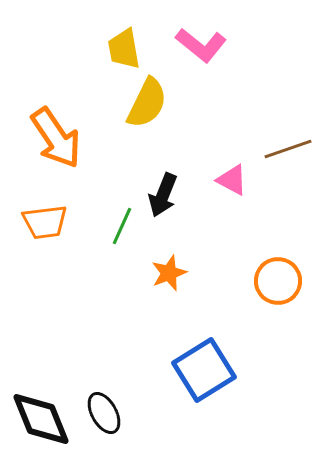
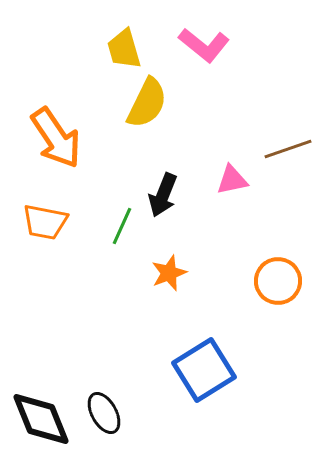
pink L-shape: moved 3 px right
yellow trapezoid: rotated 6 degrees counterclockwise
pink triangle: rotated 40 degrees counterclockwise
orange trapezoid: rotated 18 degrees clockwise
